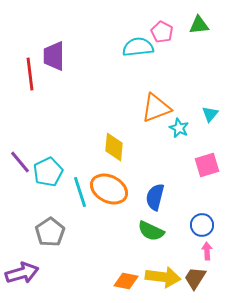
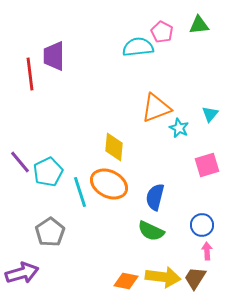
orange ellipse: moved 5 px up
